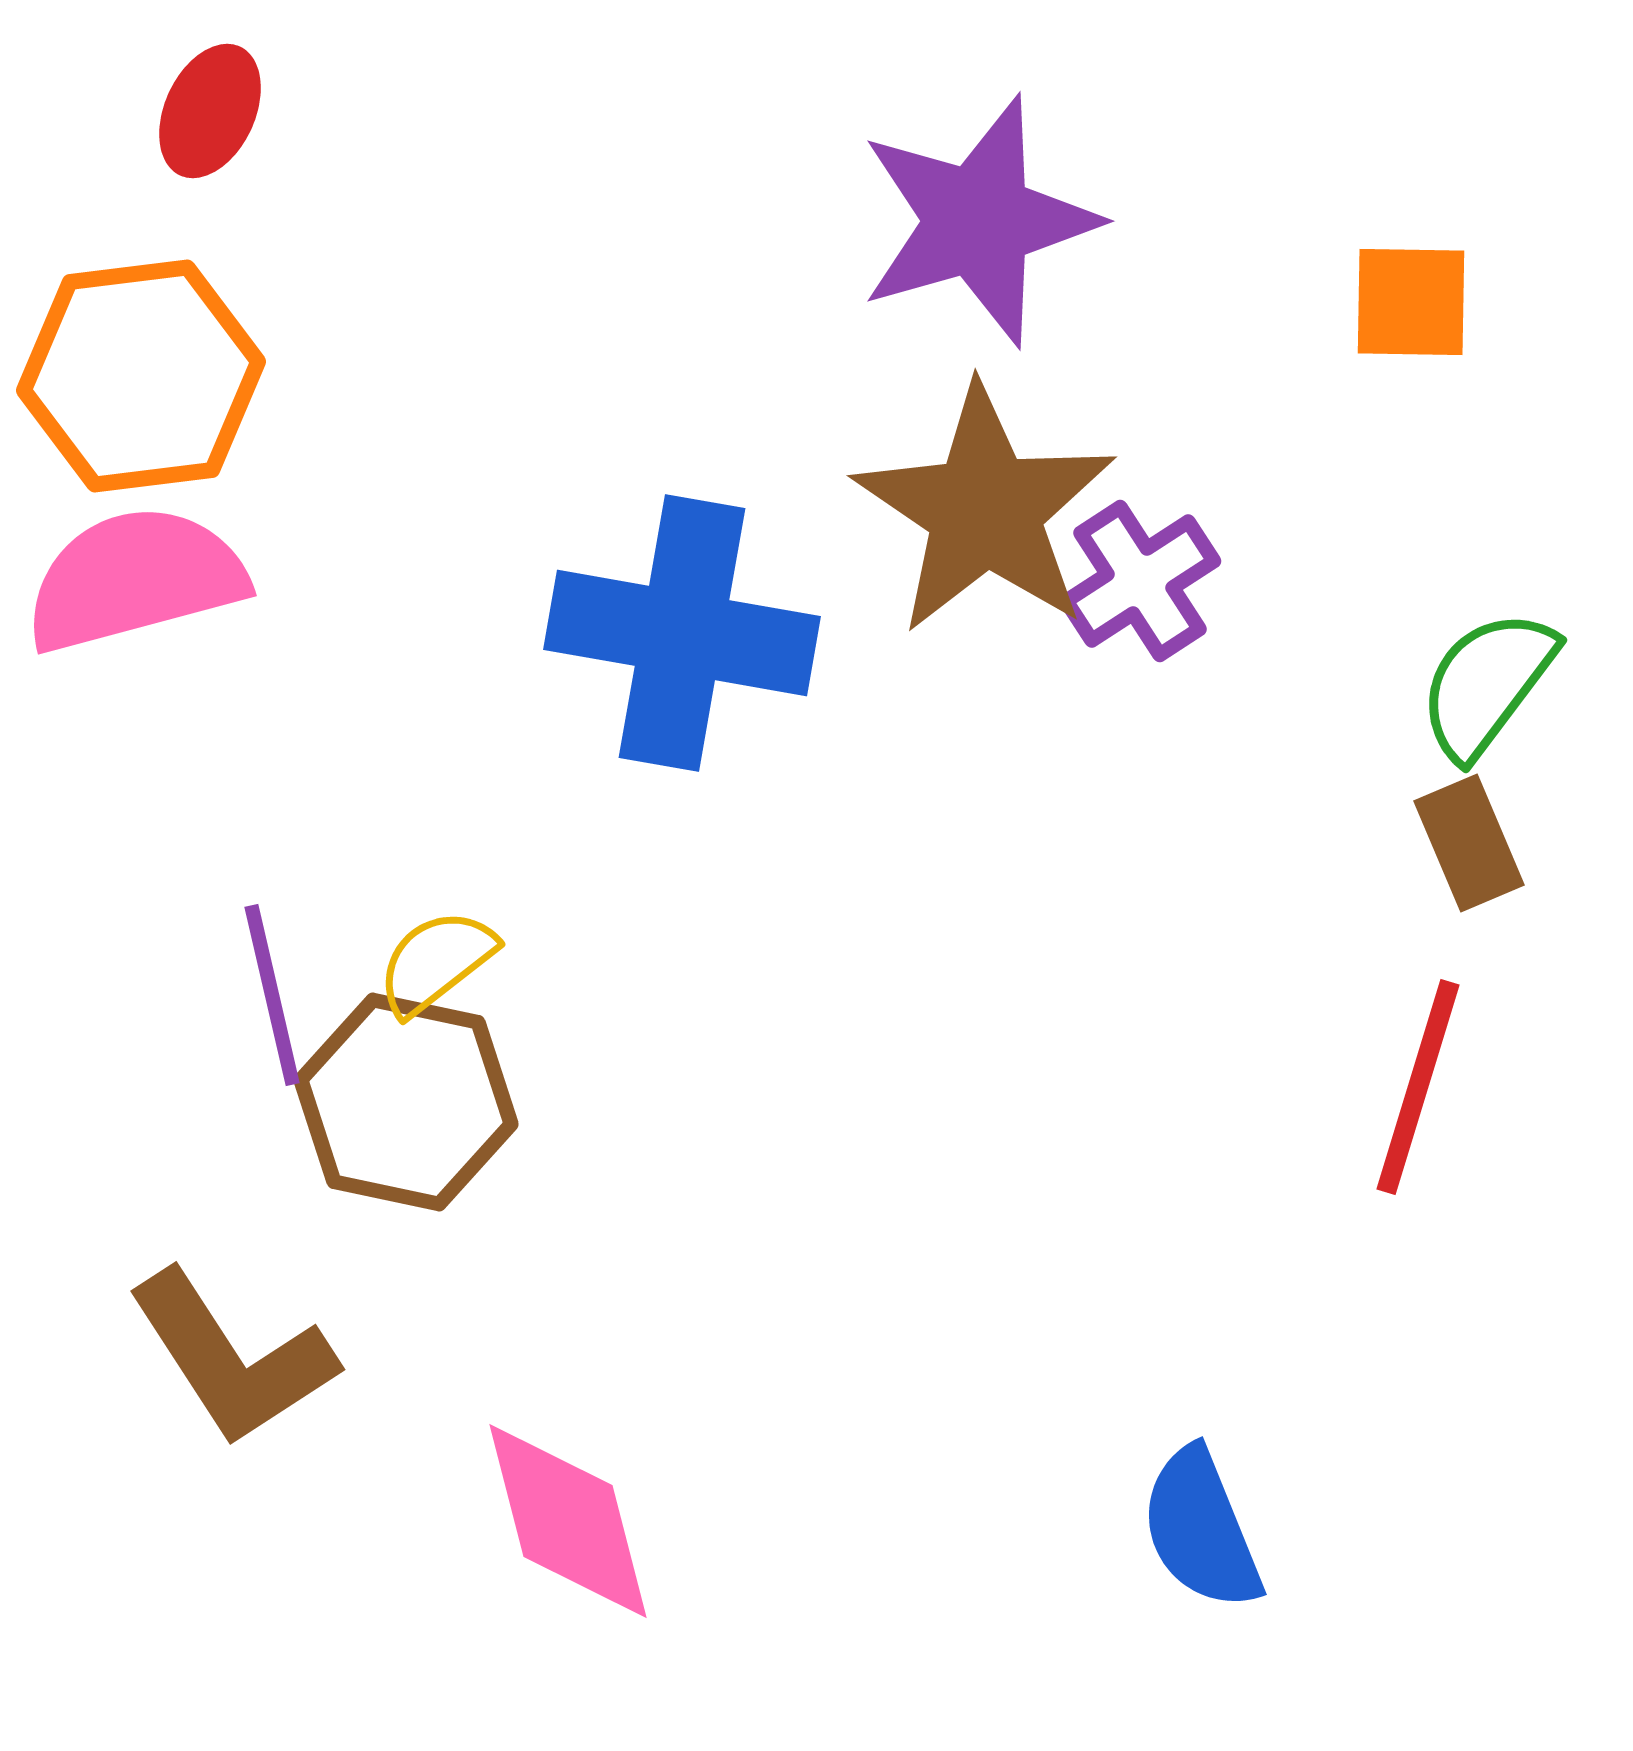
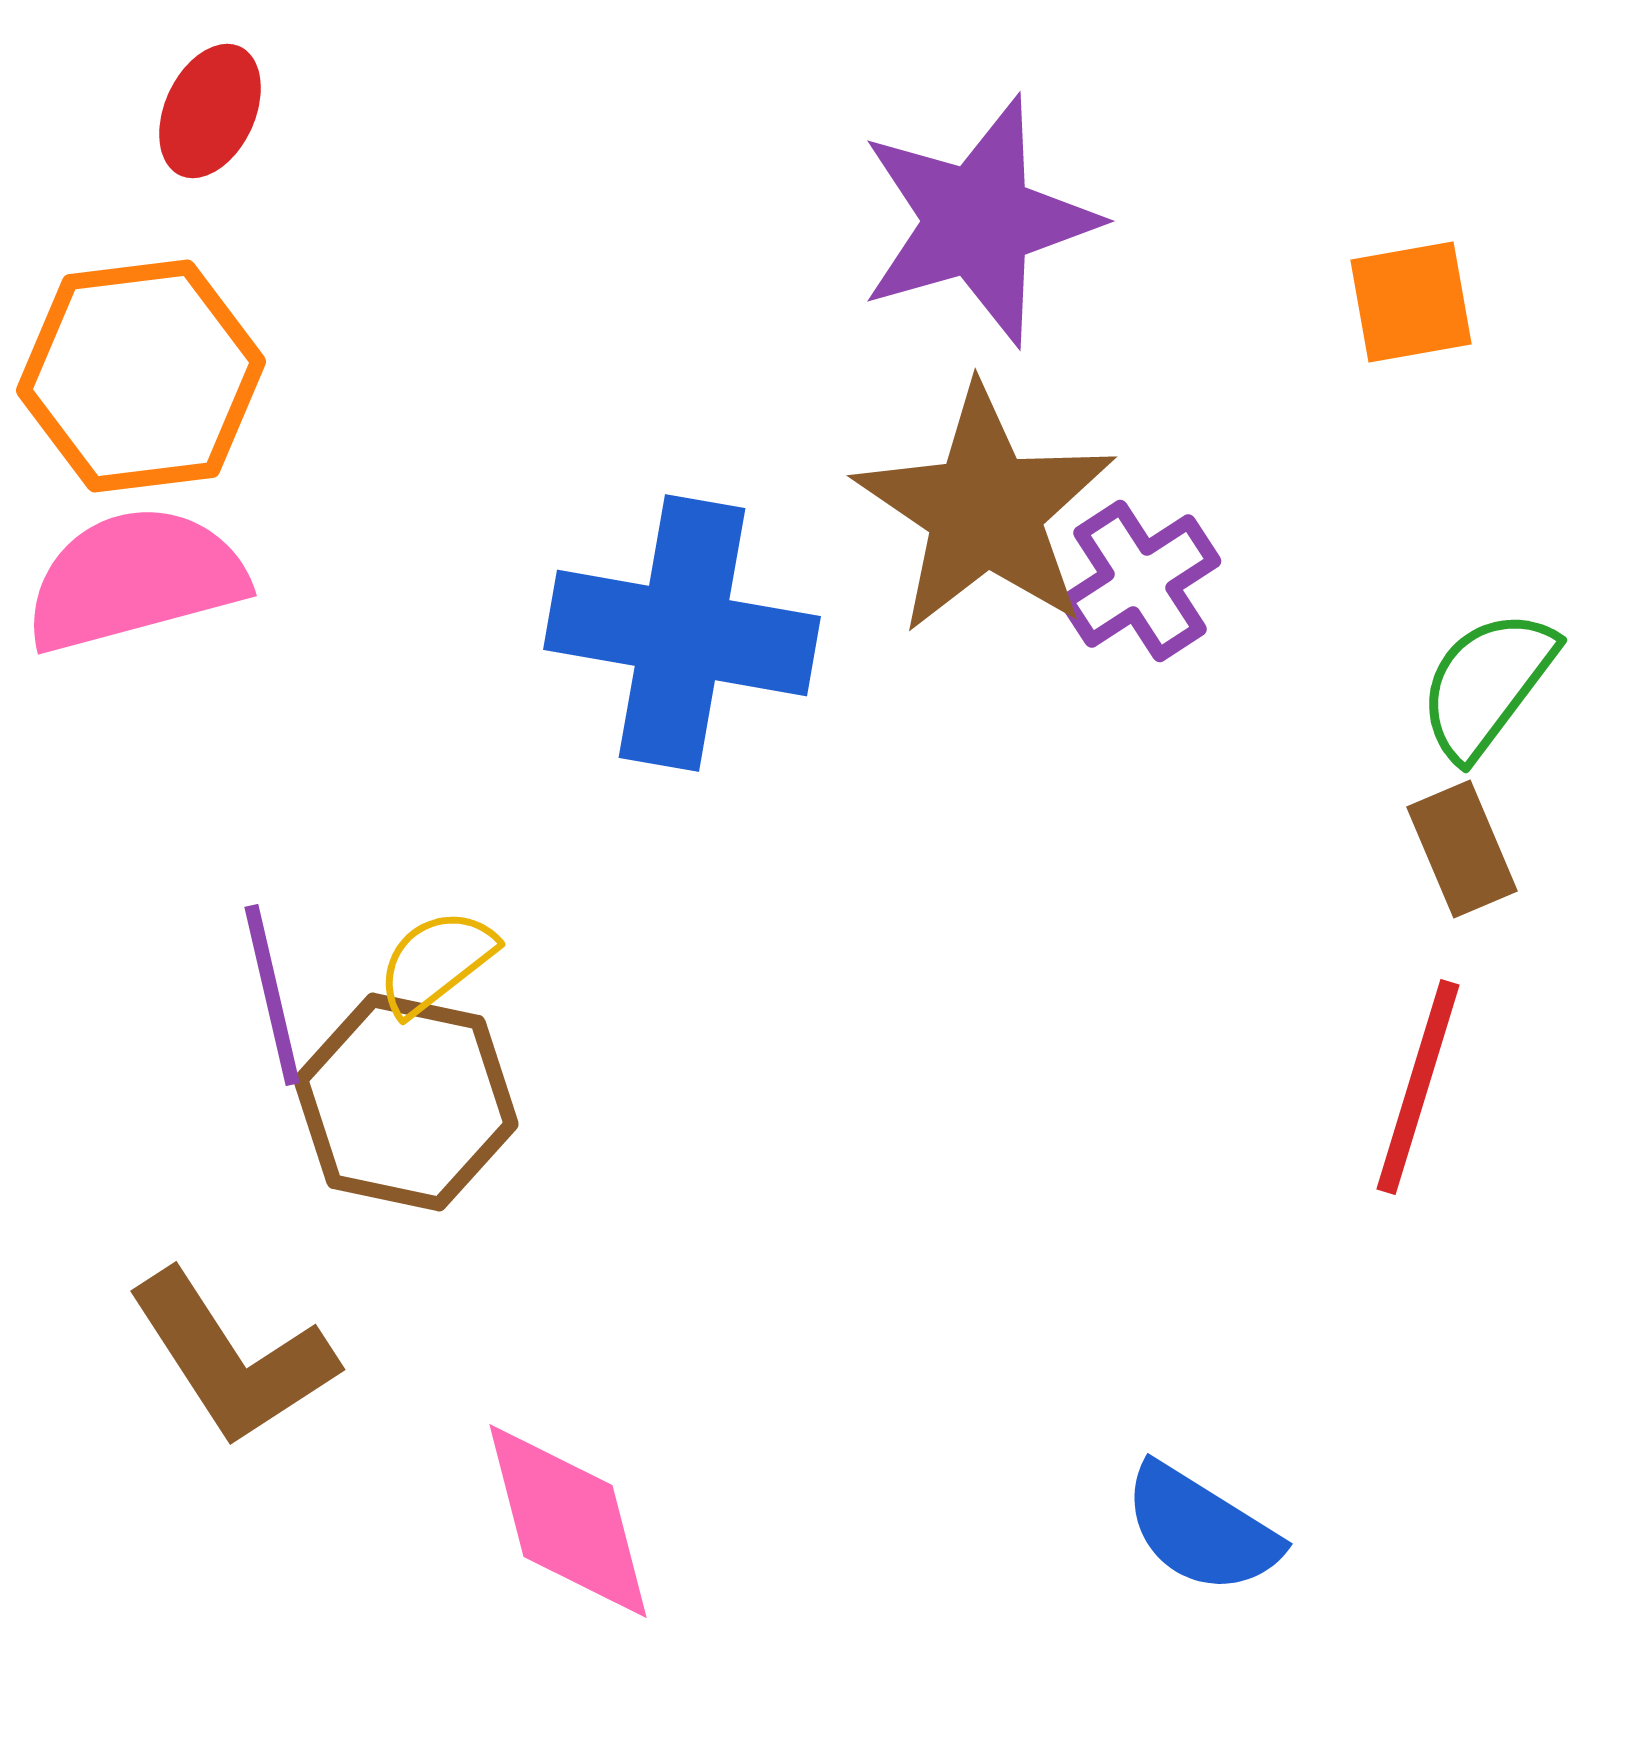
orange square: rotated 11 degrees counterclockwise
brown rectangle: moved 7 px left, 6 px down
blue semicircle: rotated 36 degrees counterclockwise
